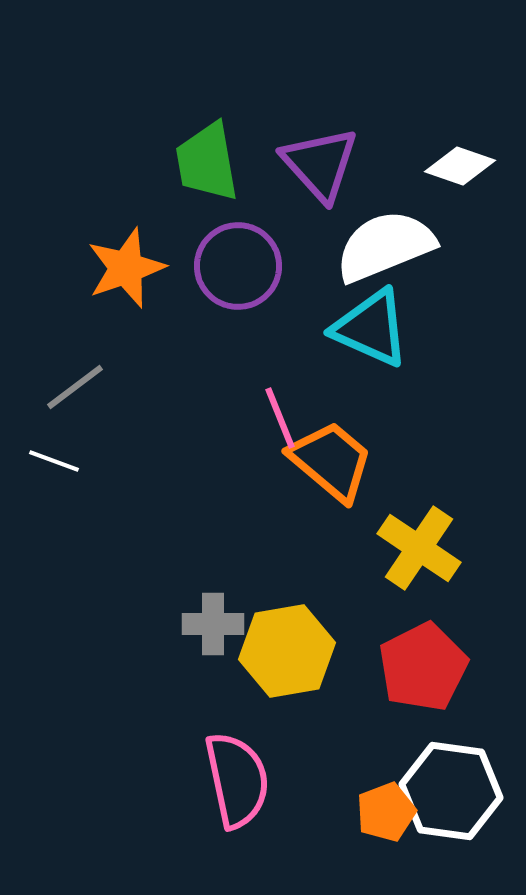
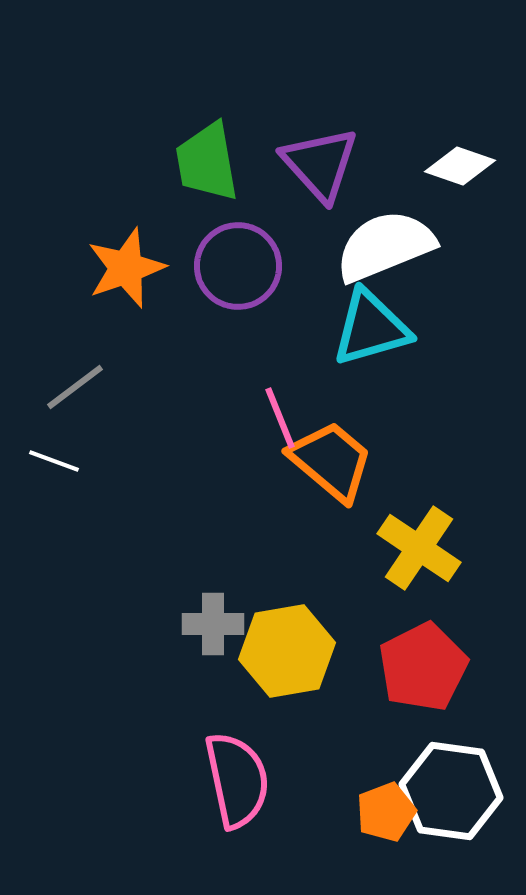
cyan triangle: rotated 40 degrees counterclockwise
